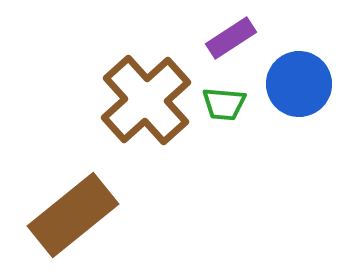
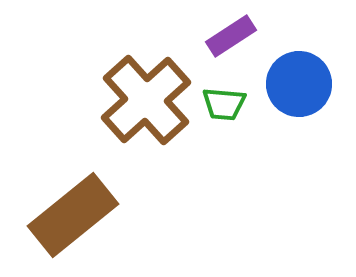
purple rectangle: moved 2 px up
